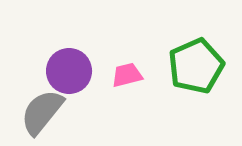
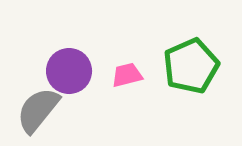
green pentagon: moved 5 px left
gray semicircle: moved 4 px left, 2 px up
